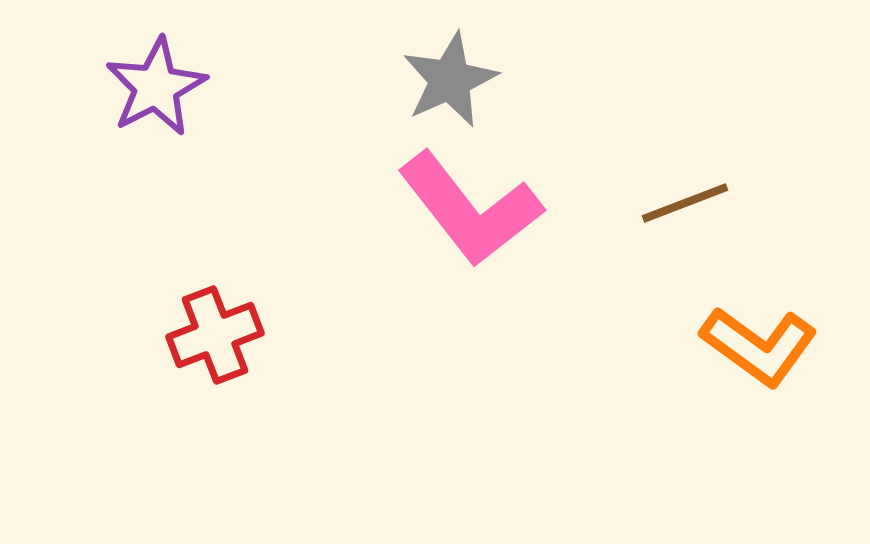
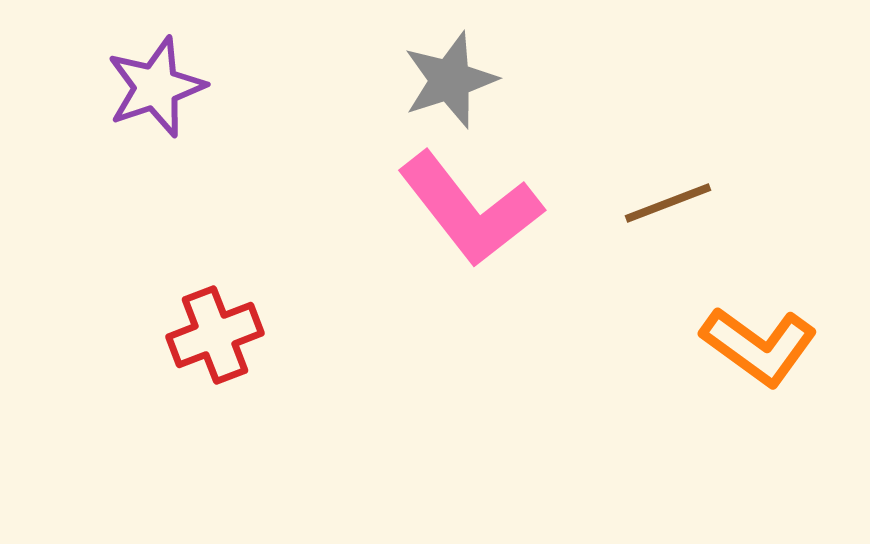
gray star: rotated 6 degrees clockwise
purple star: rotated 8 degrees clockwise
brown line: moved 17 px left
